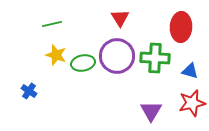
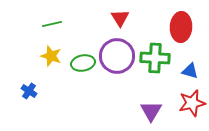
yellow star: moved 5 px left, 1 px down
